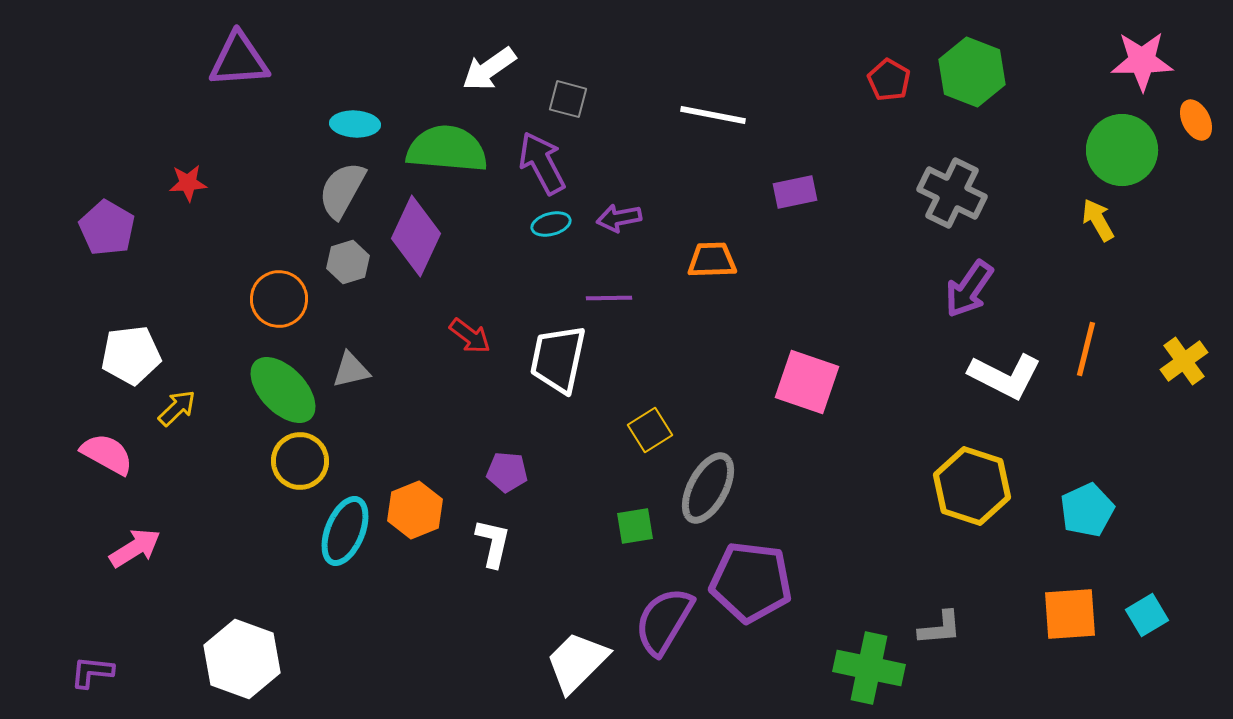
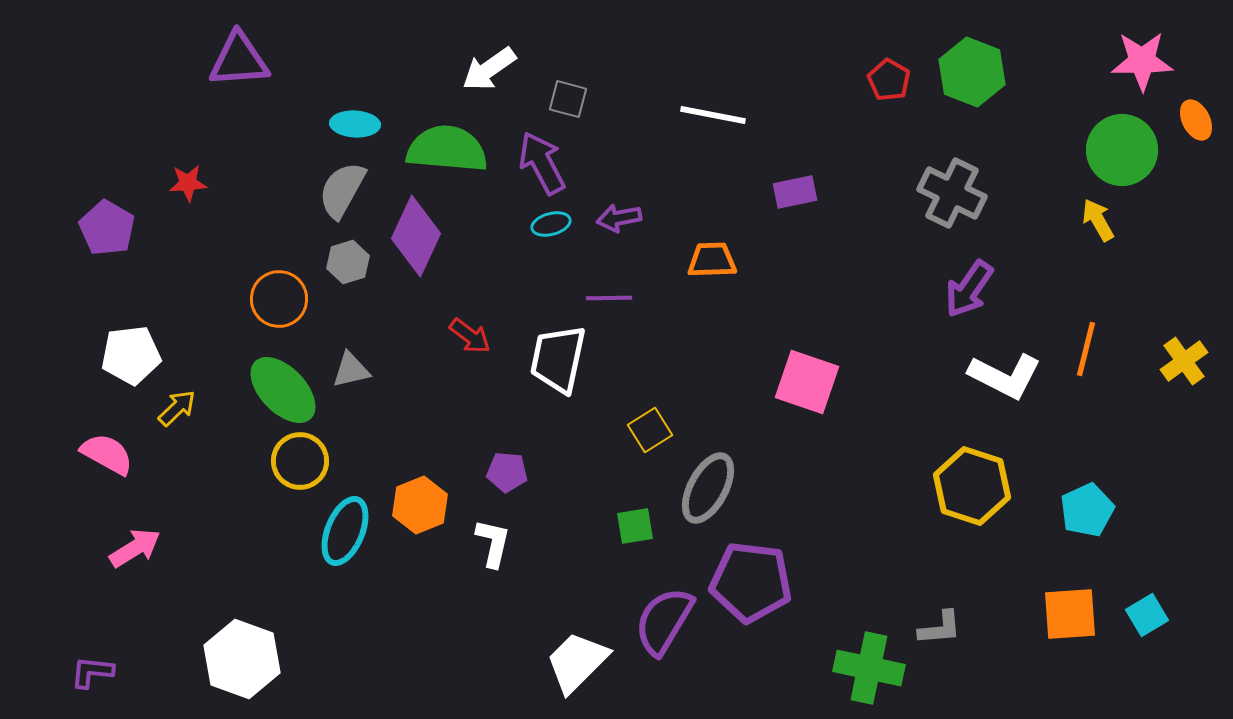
orange hexagon at (415, 510): moved 5 px right, 5 px up
